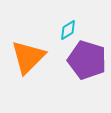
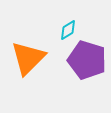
orange triangle: moved 1 px down
